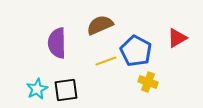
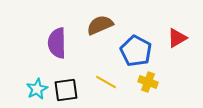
yellow line: moved 21 px down; rotated 50 degrees clockwise
